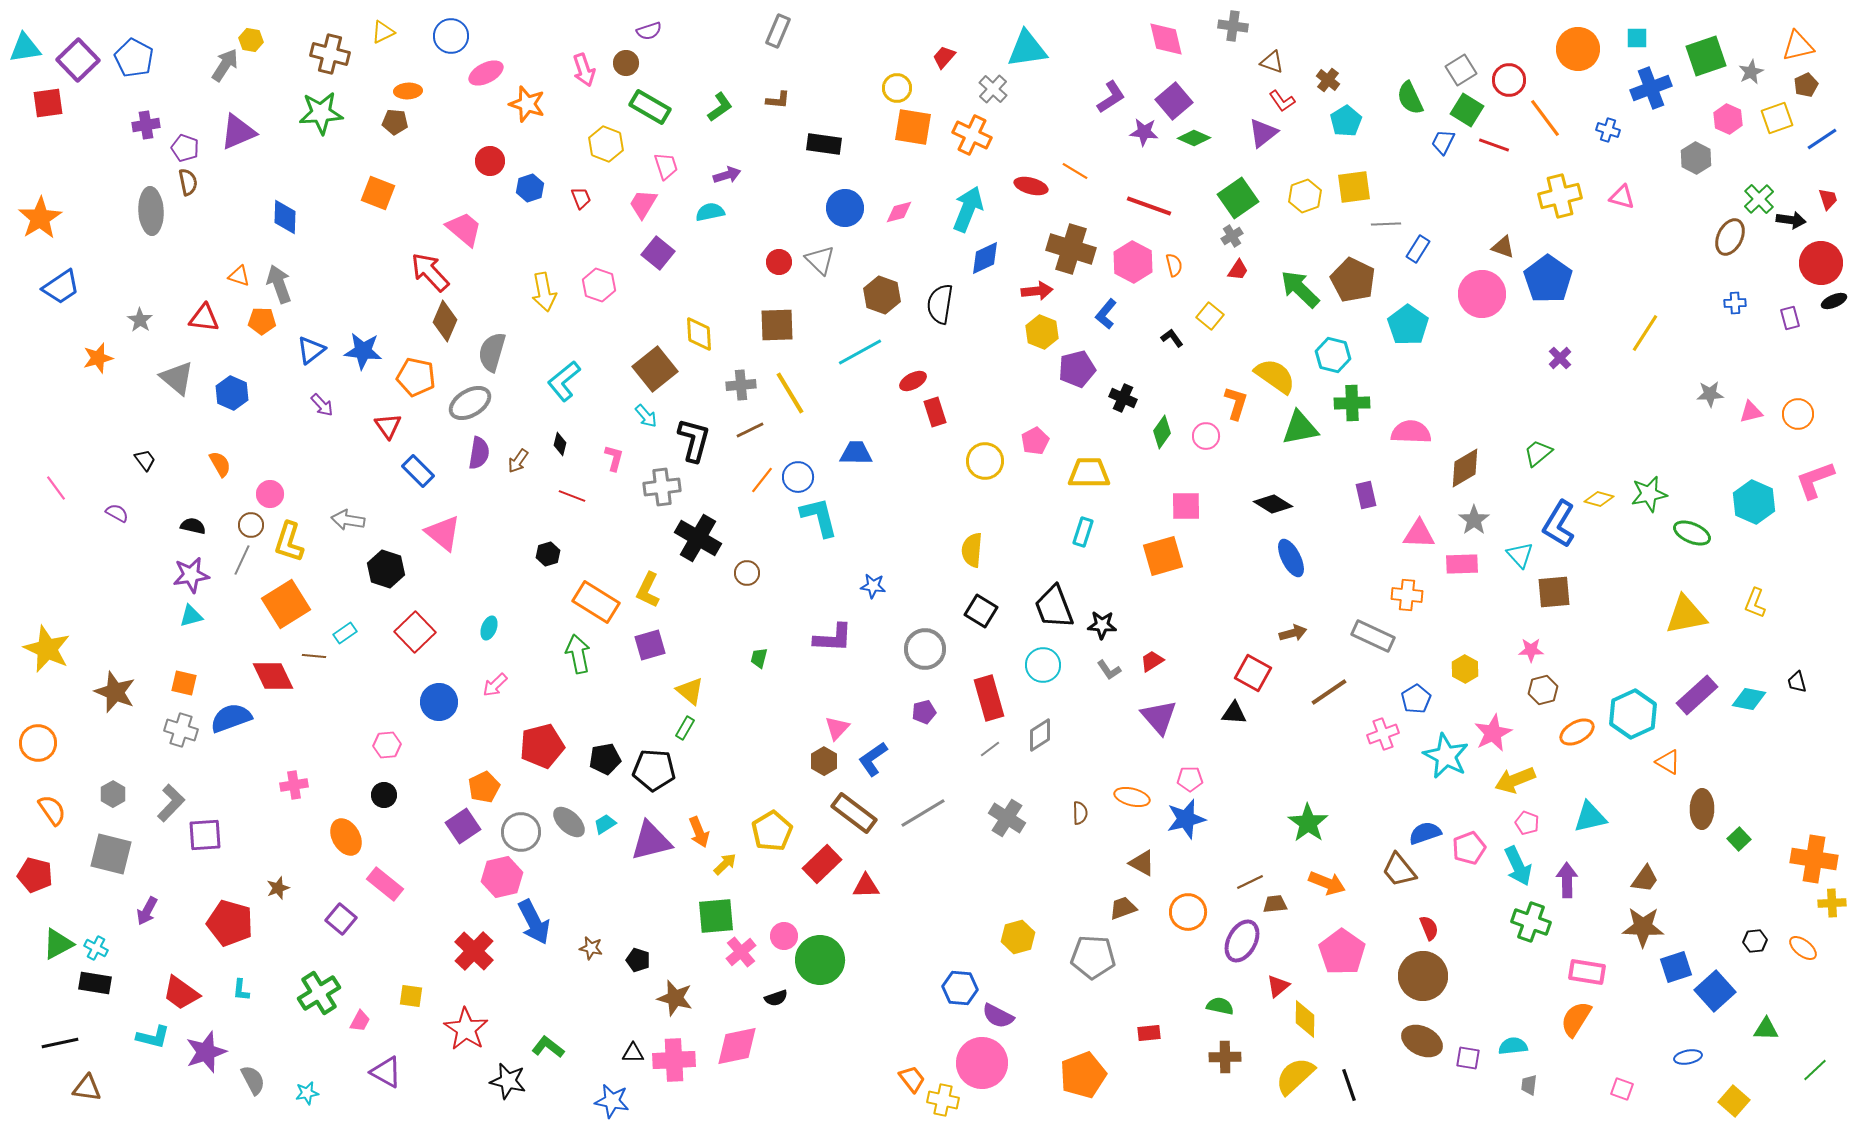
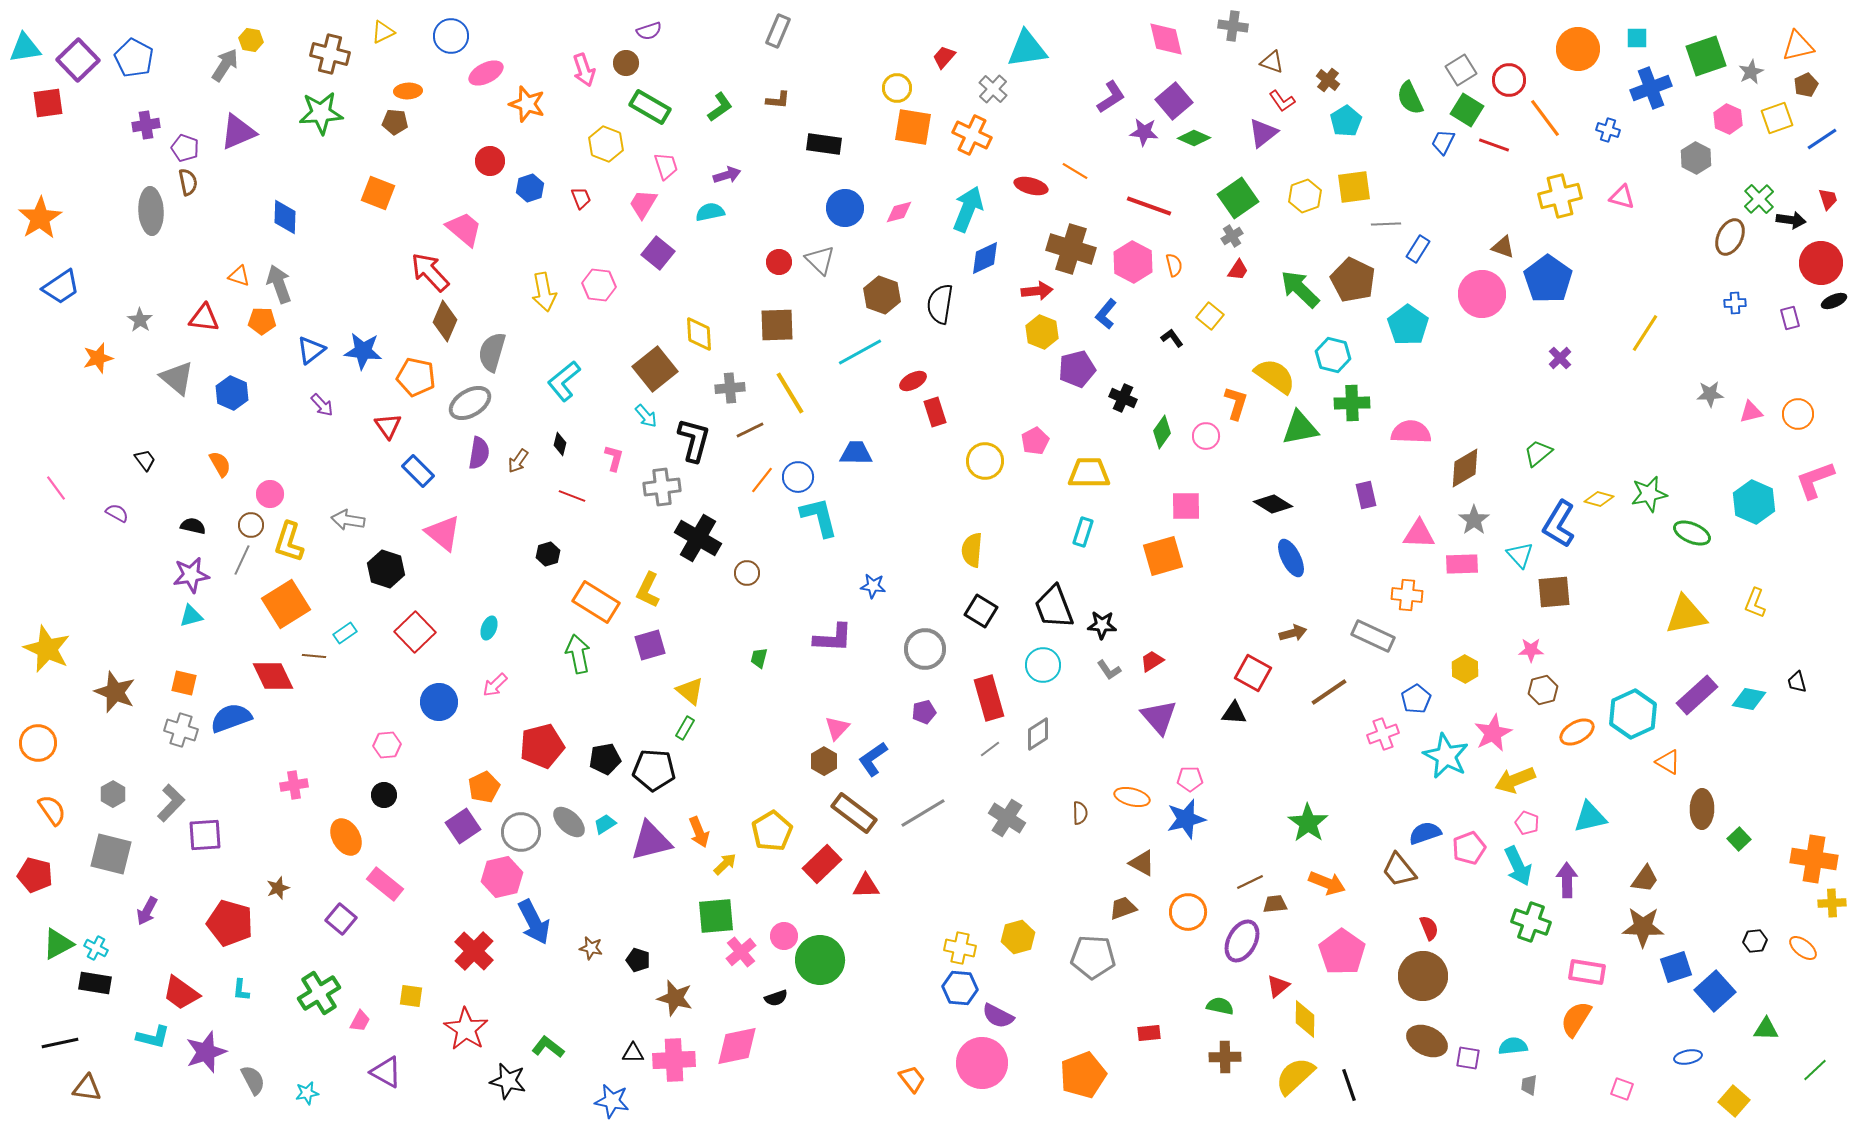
pink hexagon at (599, 285): rotated 12 degrees counterclockwise
gray cross at (741, 385): moved 11 px left, 3 px down
gray diamond at (1040, 735): moved 2 px left, 1 px up
brown ellipse at (1422, 1041): moved 5 px right
yellow cross at (943, 1100): moved 17 px right, 152 px up
